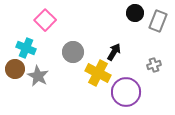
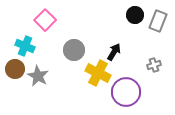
black circle: moved 2 px down
cyan cross: moved 1 px left, 2 px up
gray circle: moved 1 px right, 2 px up
